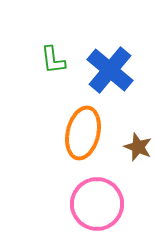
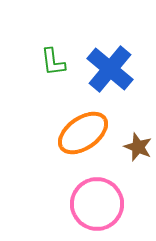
green L-shape: moved 2 px down
blue cross: moved 1 px up
orange ellipse: rotated 42 degrees clockwise
